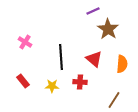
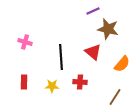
brown star: rotated 20 degrees counterclockwise
pink cross: rotated 16 degrees counterclockwise
red triangle: moved 1 px left, 7 px up
orange semicircle: rotated 36 degrees clockwise
red rectangle: moved 1 px right, 1 px down; rotated 40 degrees clockwise
brown line: moved 1 px right, 3 px up
